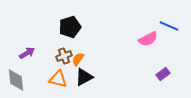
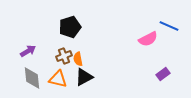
purple arrow: moved 1 px right, 2 px up
orange semicircle: rotated 48 degrees counterclockwise
gray diamond: moved 16 px right, 2 px up
